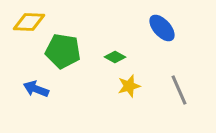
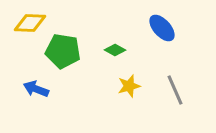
yellow diamond: moved 1 px right, 1 px down
green diamond: moved 7 px up
gray line: moved 4 px left
